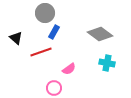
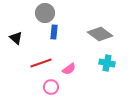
blue rectangle: rotated 24 degrees counterclockwise
red line: moved 11 px down
pink circle: moved 3 px left, 1 px up
